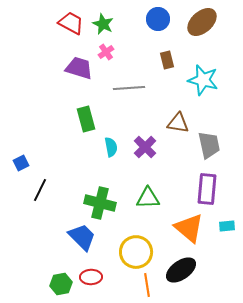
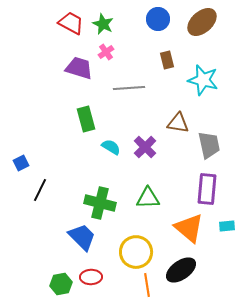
cyan semicircle: rotated 48 degrees counterclockwise
